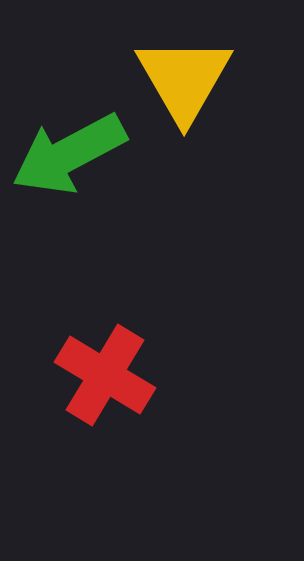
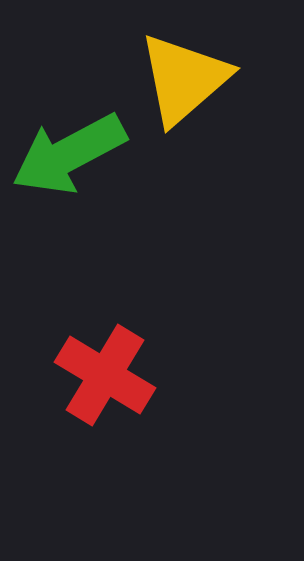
yellow triangle: rotated 19 degrees clockwise
